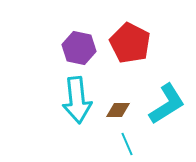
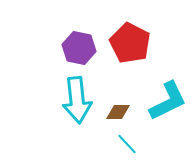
cyan L-shape: moved 1 px right, 3 px up; rotated 6 degrees clockwise
brown diamond: moved 2 px down
cyan line: rotated 20 degrees counterclockwise
